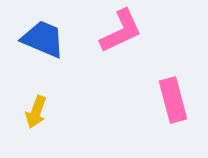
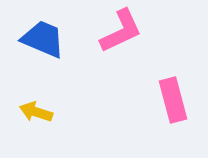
yellow arrow: rotated 88 degrees clockwise
